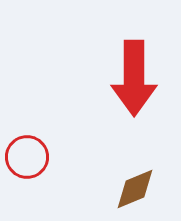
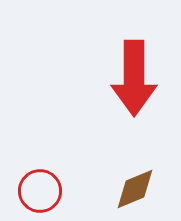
red circle: moved 13 px right, 34 px down
